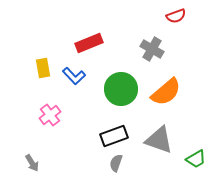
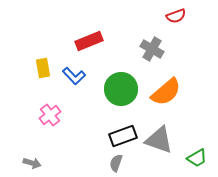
red rectangle: moved 2 px up
black rectangle: moved 9 px right
green trapezoid: moved 1 px right, 1 px up
gray arrow: rotated 42 degrees counterclockwise
